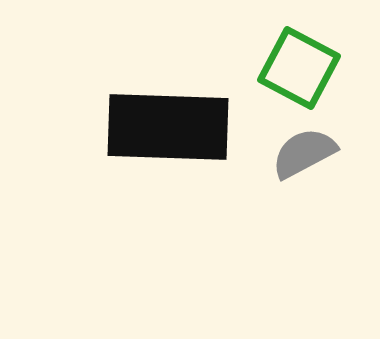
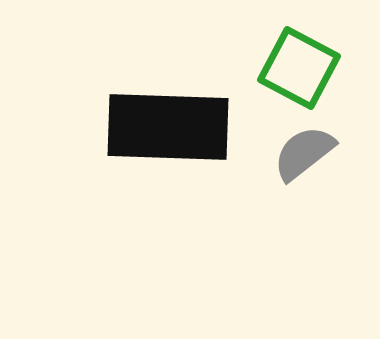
gray semicircle: rotated 10 degrees counterclockwise
